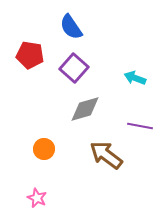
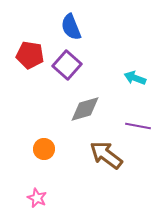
blue semicircle: rotated 12 degrees clockwise
purple square: moved 7 px left, 3 px up
purple line: moved 2 px left
